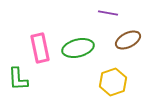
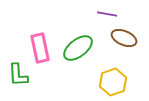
purple line: moved 1 px left, 1 px down
brown ellipse: moved 4 px left, 2 px up; rotated 50 degrees clockwise
green ellipse: rotated 24 degrees counterclockwise
green L-shape: moved 4 px up
